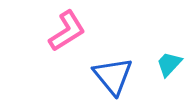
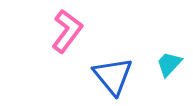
pink L-shape: rotated 21 degrees counterclockwise
